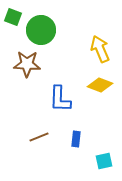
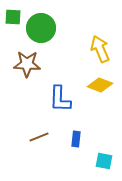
green square: rotated 18 degrees counterclockwise
green circle: moved 2 px up
cyan square: rotated 24 degrees clockwise
